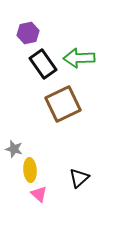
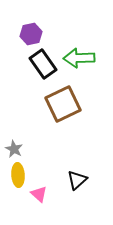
purple hexagon: moved 3 px right, 1 px down
gray star: rotated 12 degrees clockwise
yellow ellipse: moved 12 px left, 5 px down
black triangle: moved 2 px left, 2 px down
